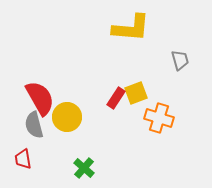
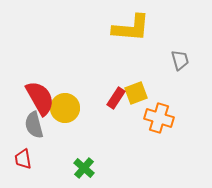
yellow circle: moved 2 px left, 9 px up
